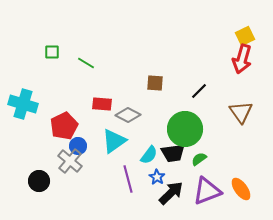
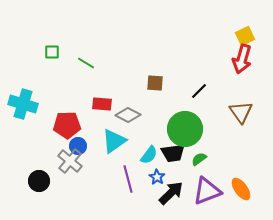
red pentagon: moved 3 px right, 1 px up; rotated 24 degrees clockwise
